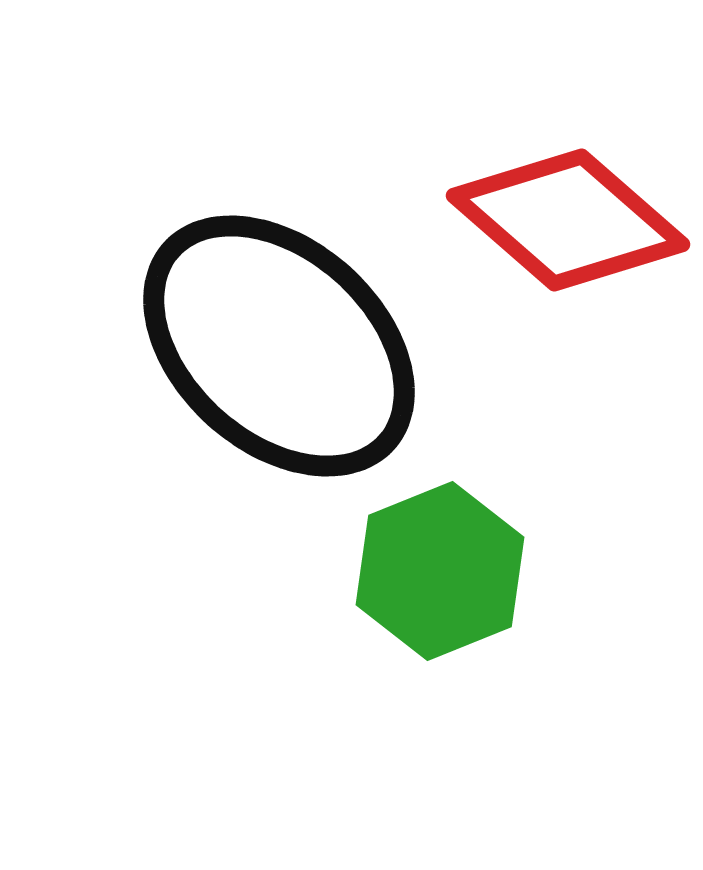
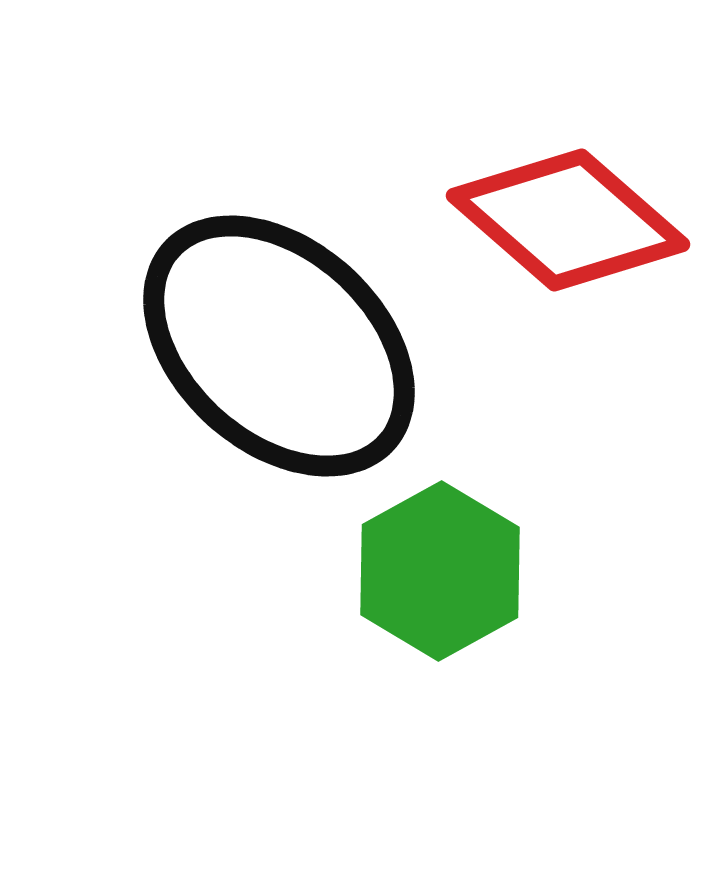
green hexagon: rotated 7 degrees counterclockwise
